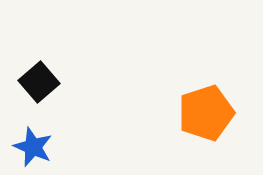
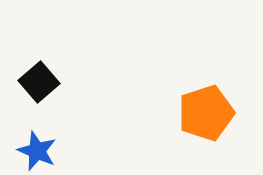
blue star: moved 4 px right, 4 px down
